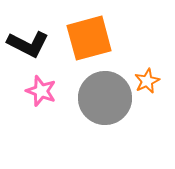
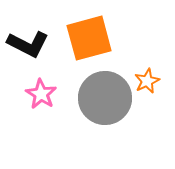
pink star: moved 3 px down; rotated 12 degrees clockwise
